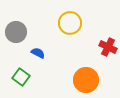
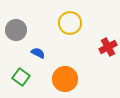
gray circle: moved 2 px up
red cross: rotated 36 degrees clockwise
orange circle: moved 21 px left, 1 px up
